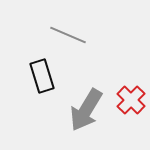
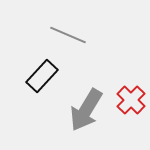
black rectangle: rotated 60 degrees clockwise
